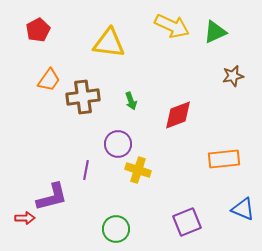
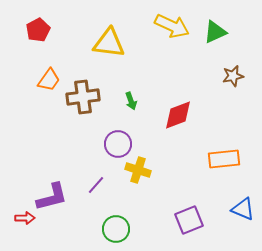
purple line: moved 10 px right, 15 px down; rotated 30 degrees clockwise
purple square: moved 2 px right, 2 px up
